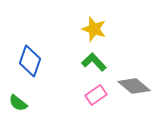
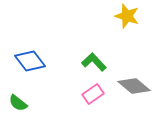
yellow star: moved 33 px right, 13 px up
blue diamond: rotated 56 degrees counterclockwise
pink rectangle: moved 3 px left, 1 px up
